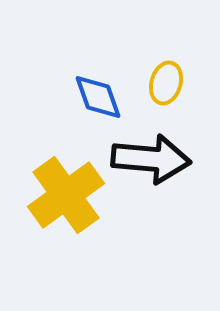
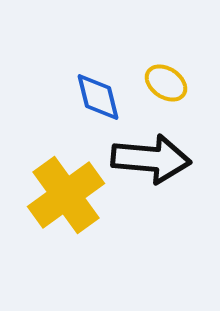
yellow ellipse: rotated 72 degrees counterclockwise
blue diamond: rotated 6 degrees clockwise
